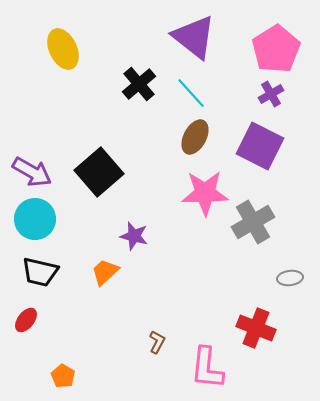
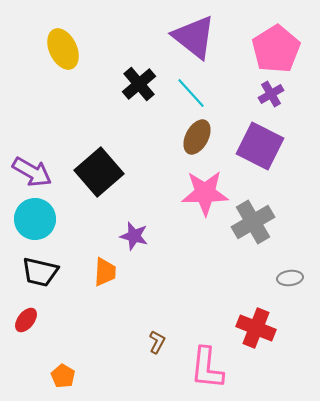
brown ellipse: moved 2 px right
orange trapezoid: rotated 136 degrees clockwise
